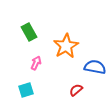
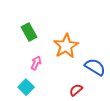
blue semicircle: rotated 20 degrees clockwise
cyan square: moved 3 px up; rotated 28 degrees counterclockwise
